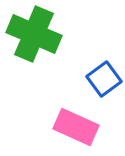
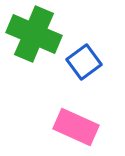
blue square: moved 20 px left, 17 px up
